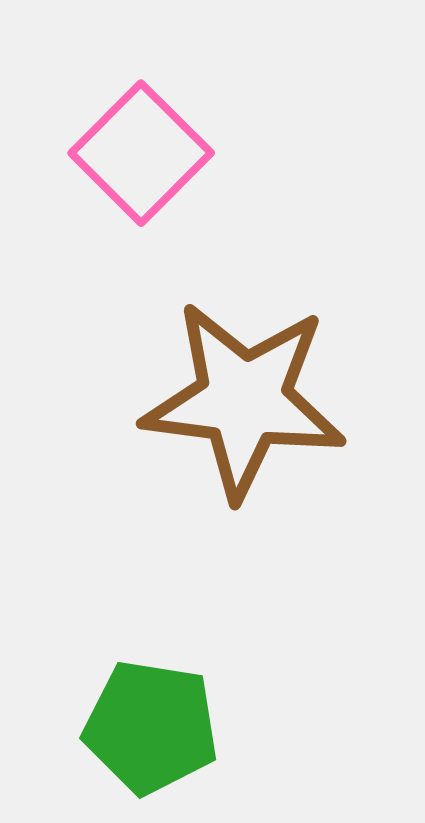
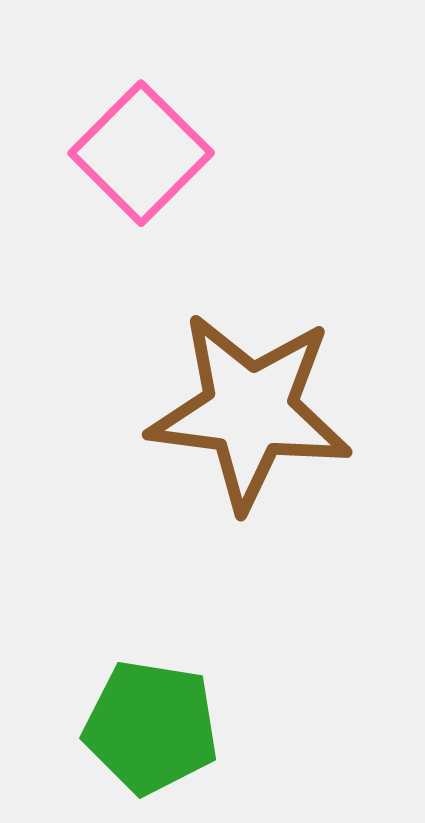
brown star: moved 6 px right, 11 px down
